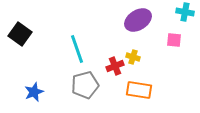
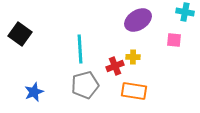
cyan line: moved 3 px right; rotated 16 degrees clockwise
yellow cross: rotated 16 degrees counterclockwise
orange rectangle: moved 5 px left, 1 px down
